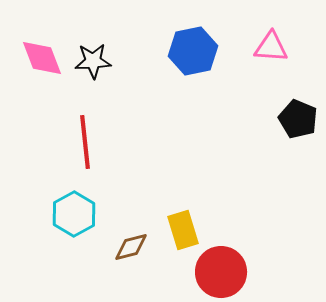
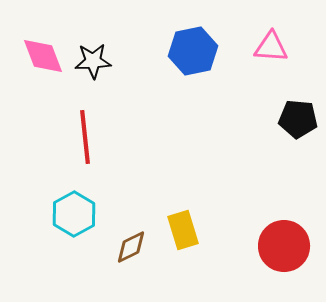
pink diamond: moved 1 px right, 2 px up
black pentagon: rotated 18 degrees counterclockwise
red line: moved 5 px up
brown diamond: rotated 12 degrees counterclockwise
red circle: moved 63 px right, 26 px up
